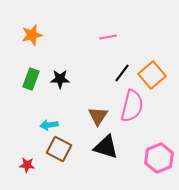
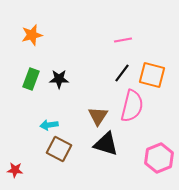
pink line: moved 15 px right, 3 px down
orange square: rotated 36 degrees counterclockwise
black star: moved 1 px left
black triangle: moved 3 px up
red star: moved 12 px left, 5 px down
